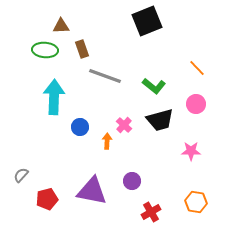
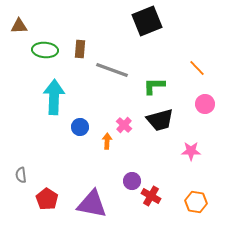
brown triangle: moved 42 px left
brown rectangle: moved 2 px left; rotated 24 degrees clockwise
gray line: moved 7 px right, 6 px up
green L-shape: rotated 140 degrees clockwise
pink circle: moved 9 px right
gray semicircle: rotated 49 degrees counterclockwise
purple triangle: moved 13 px down
red pentagon: rotated 25 degrees counterclockwise
red cross: moved 16 px up; rotated 30 degrees counterclockwise
